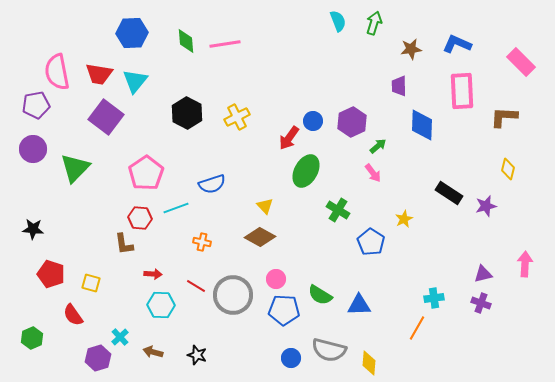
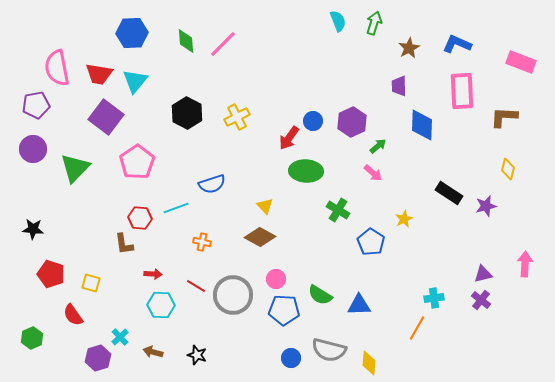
pink line at (225, 44): moved 2 px left; rotated 36 degrees counterclockwise
brown star at (411, 49): moved 2 px left, 1 px up; rotated 20 degrees counterclockwise
pink rectangle at (521, 62): rotated 24 degrees counterclockwise
pink semicircle at (57, 72): moved 4 px up
green ellipse at (306, 171): rotated 64 degrees clockwise
pink pentagon at (146, 173): moved 9 px left, 11 px up
pink arrow at (373, 173): rotated 12 degrees counterclockwise
purple cross at (481, 303): moved 3 px up; rotated 18 degrees clockwise
